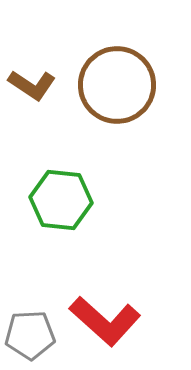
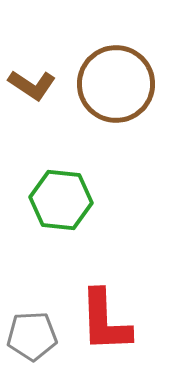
brown circle: moved 1 px left, 1 px up
red L-shape: rotated 46 degrees clockwise
gray pentagon: moved 2 px right, 1 px down
